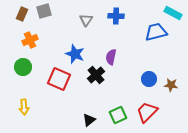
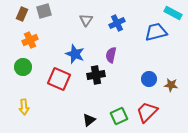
blue cross: moved 1 px right, 7 px down; rotated 28 degrees counterclockwise
purple semicircle: moved 2 px up
black cross: rotated 30 degrees clockwise
green square: moved 1 px right, 1 px down
